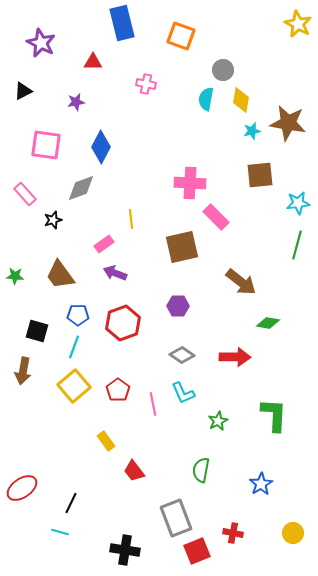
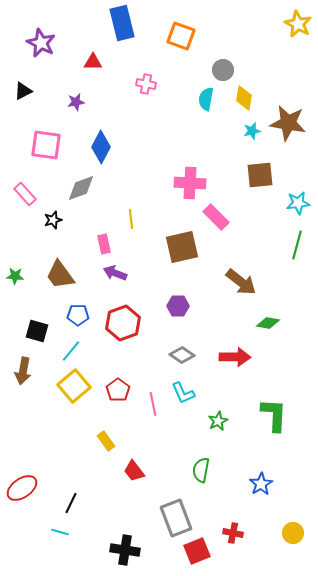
yellow diamond at (241, 100): moved 3 px right, 2 px up
pink rectangle at (104, 244): rotated 66 degrees counterclockwise
cyan line at (74, 347): moved 3 px left, 4 px down; rotated 20 degrees clockwise
